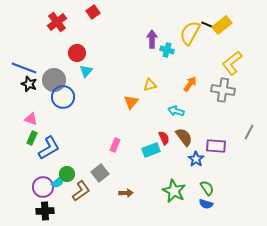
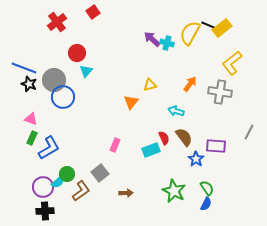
yellow rectangle: moved 3 px down
purple arrow: rotated 48 degrees counterclockwise
cyan cross: moved 7 px up
gray cross: moved 3 px left, 2 px down
blue semicircle: rotated 80 degrees counterclockwise
